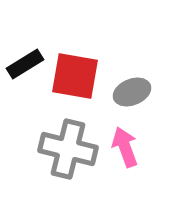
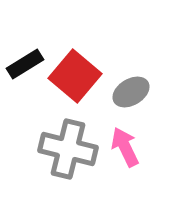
red square: rotated 30 degrees clockwise
gray ellipse: moved 1 px left; rotated 9 degrees counterclockwise
pink arrow: rotated 6 degrees counterclockwise
